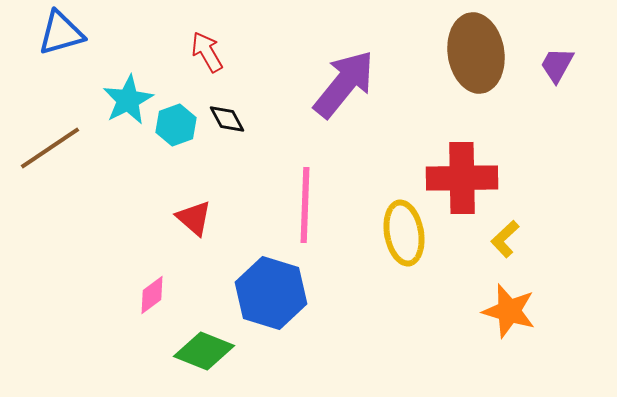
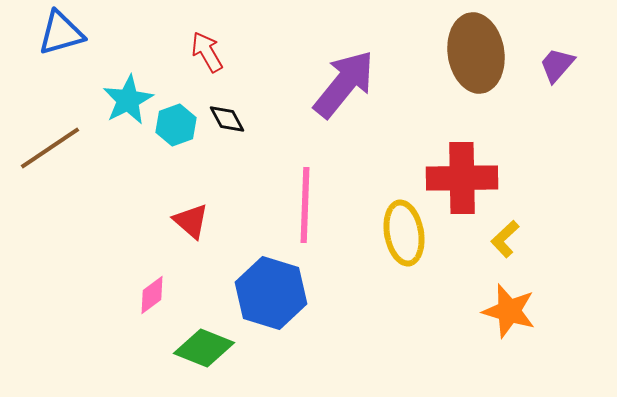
purple trapezoid: rotated 12 degrees clockwise
red triangle: moved 3 px left, 3 px down
green diamond: moved 3 px up
